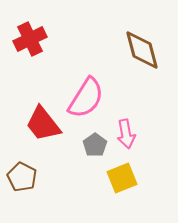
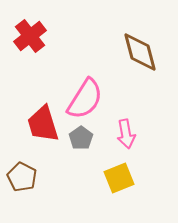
red cross: moved 3 px up; rotated 12 degrees counterclockwise
brown diamond: moved 2 px left, 2 px down
pink semicircle: moved 1 px left, 1 px down
red trapezoid: rotated 21 degrees clockwise
gray pentagon: moved 14 px left, 7 px up
yellow square: moved 3 px left
